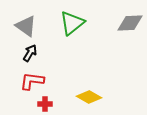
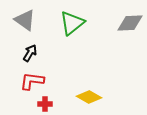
gray triangle: moved 1 px left, 6 px up
